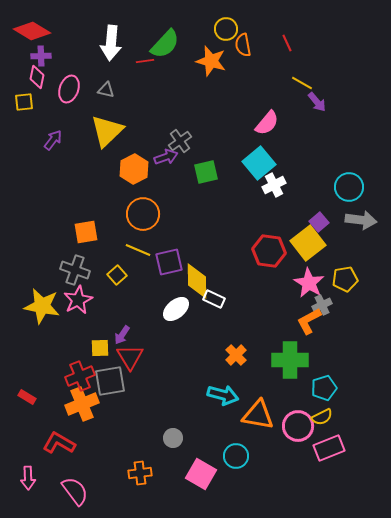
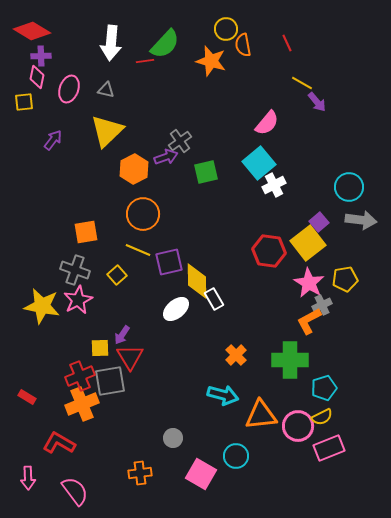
white rectangle at (214, 299): rotated 35 degrees clockwise
orange triangle at (258, 415): moved 3 px right; rotated 16 degrees counterclockwise
